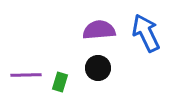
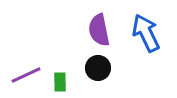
purple semicircle: rotated 96 degrees counterclockwise
purple line: rotated 24 degrees counterclockwise
green rectangle: rotated 18 degrees counterclockwise
